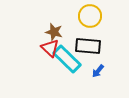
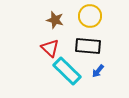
brown star: moved 1 px right, 12 px up
cyan rectangle: moved 12 px down
